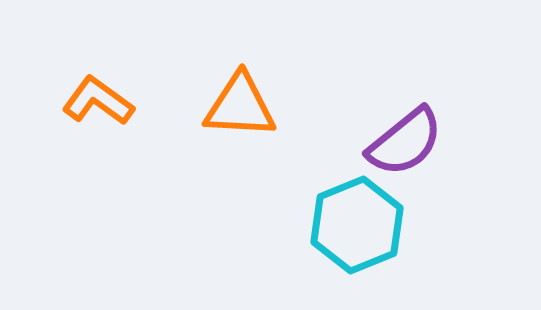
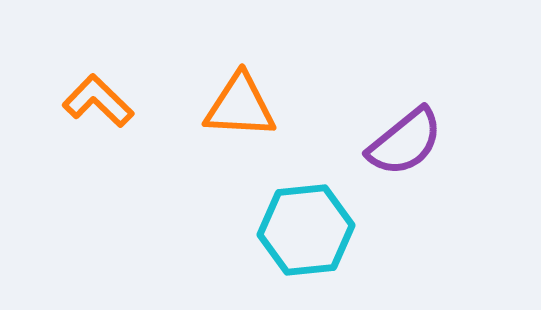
orange L-shape: rotated 8 degrees clockwise
cyan hexagon: moved 51 px left, 5 px down; rotated 16 degrees clockwise
